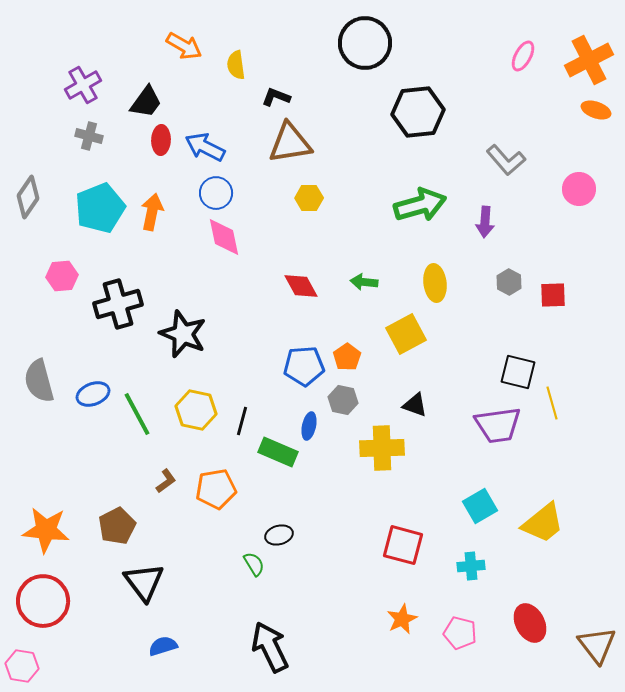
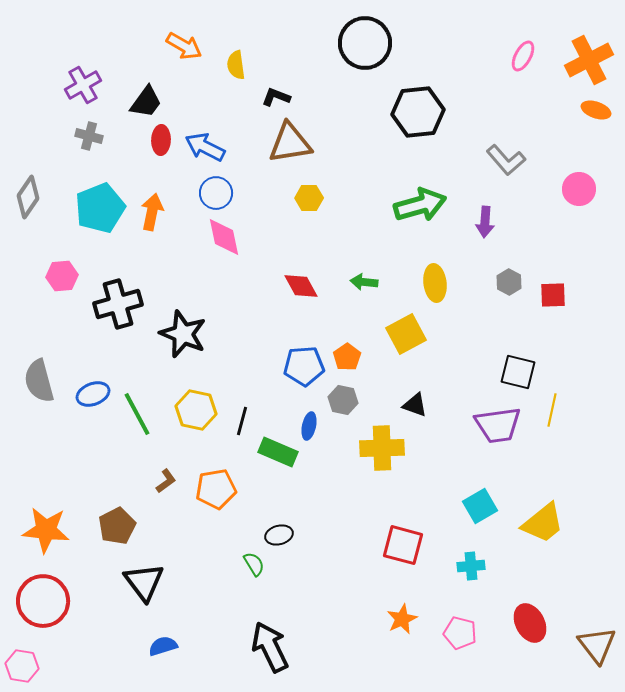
yellow line at (552, 403): moved 7 px down; rotated 28 degrees clockwise
